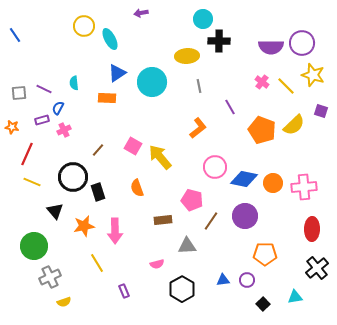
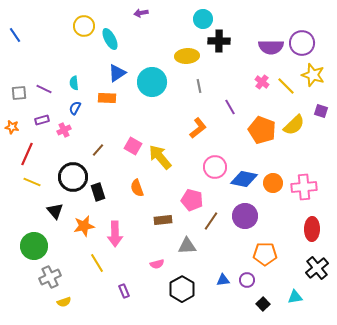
blue semicircle at (58, 108): moved 17 px right
pink arrow at (115, 231): moved 3 px down
